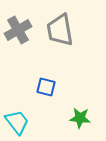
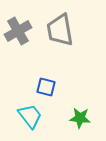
gray cross: moved 1 px down
cyan trapezoid: moved 13 px right, 6 px up
